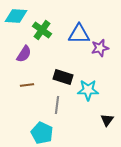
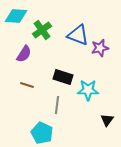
green cross: rotated 18 degrees clockwise
blue triangle: moved 1 px left, 1 px down; rotated 20 degrees clockwise
brown line: rotated 24 degrees clockwise
